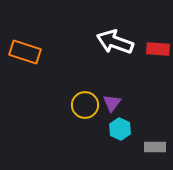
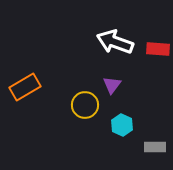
orange rectangle: moved 35 px down; rotated 48 degrees counterclockwise
purple triangle: moved 18 px up
cyan hexagon: moved 2 px right, 4 px up
